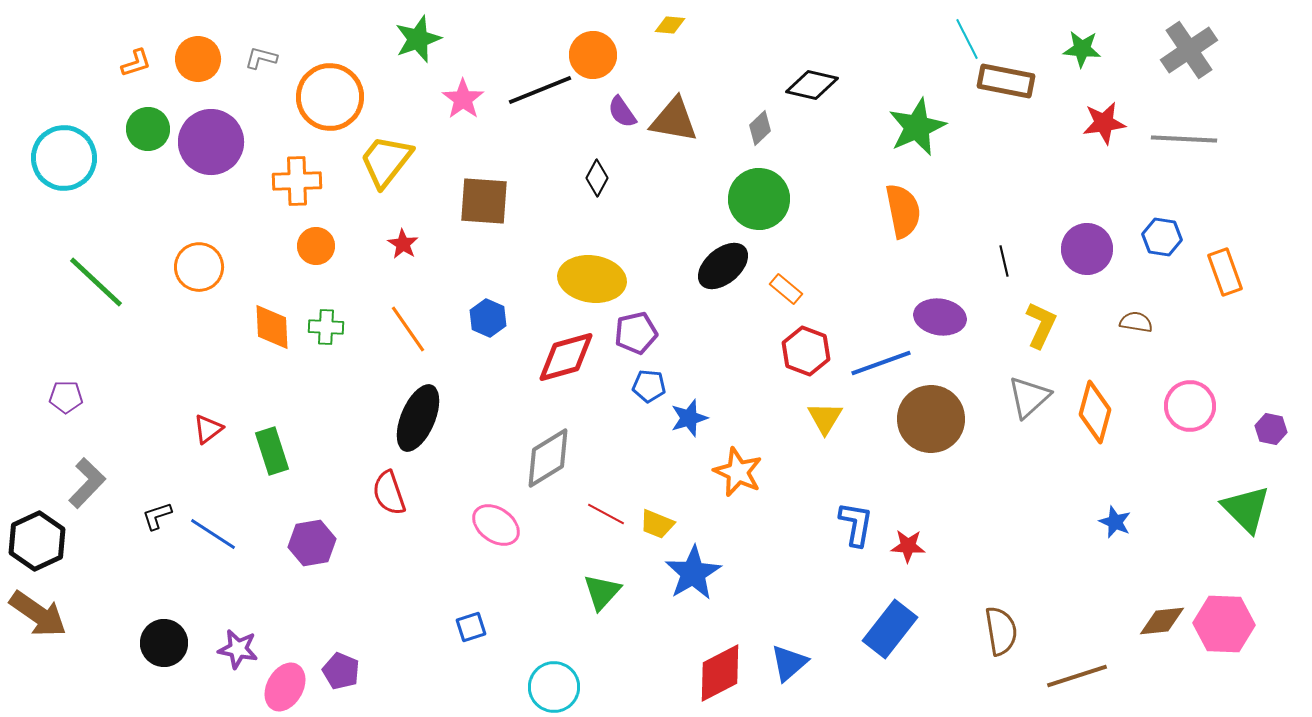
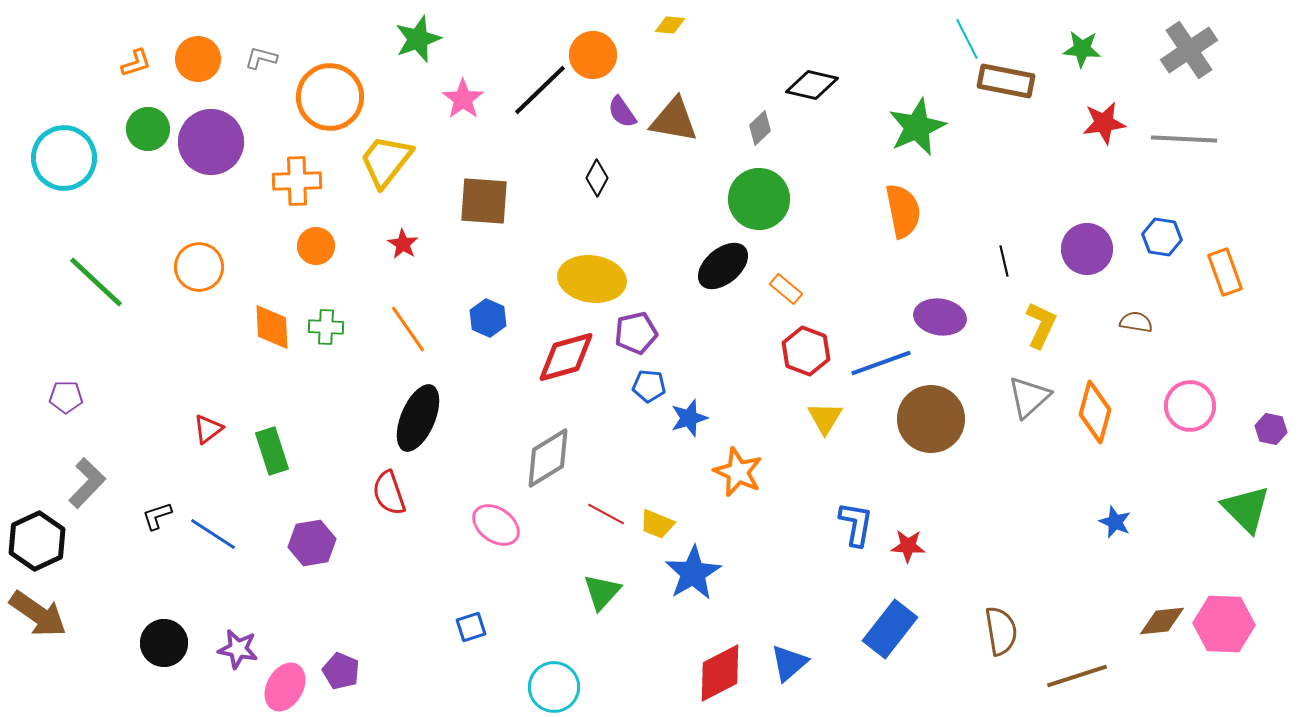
black line at (540, 90): rotated 22 degrees counterclockwise
